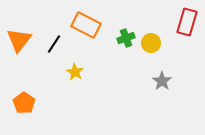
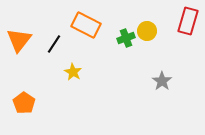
red rectangle: moved 1 px right, 1 px up
yellow circle: moved 4 px left, 12 px up
yellow star: moved 2 px left
